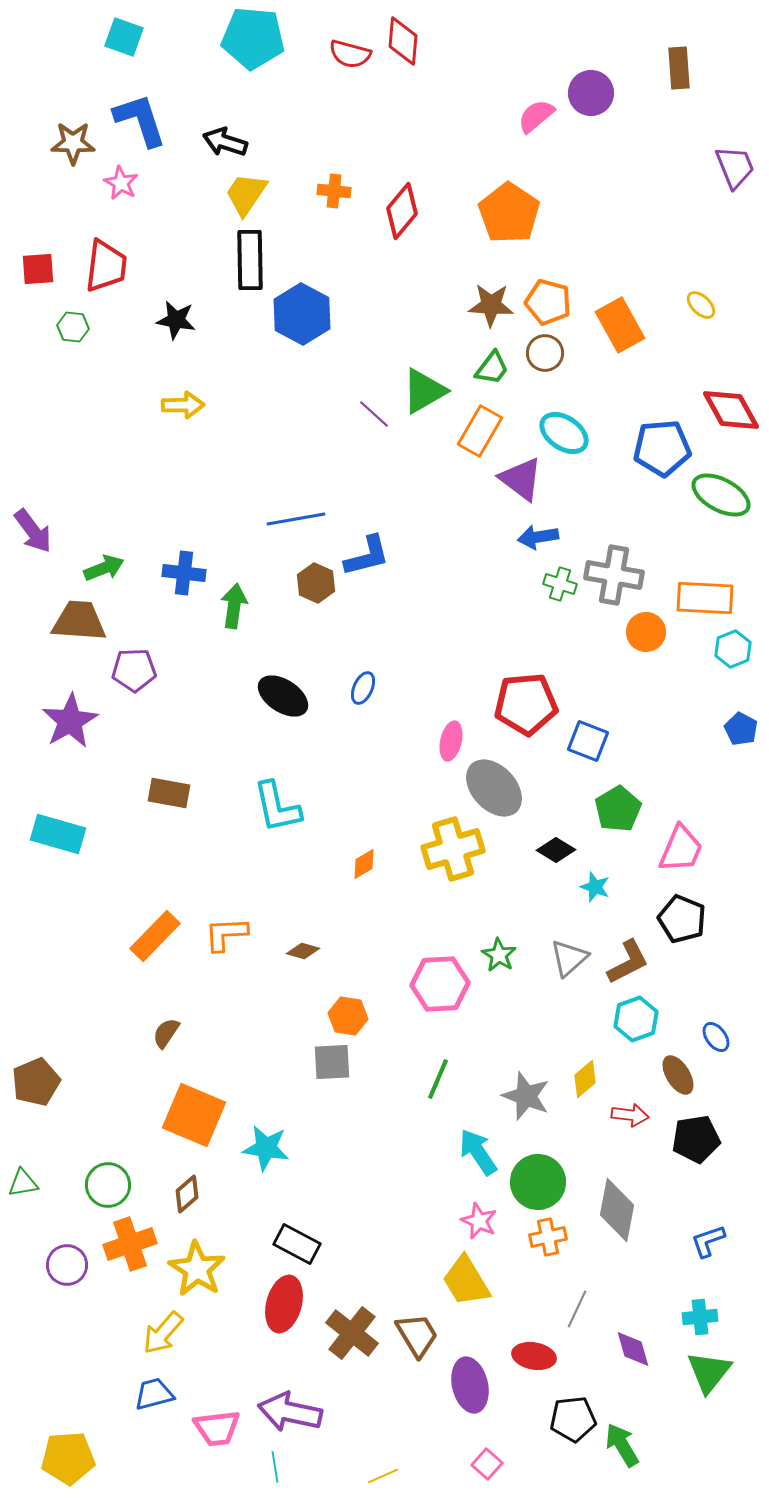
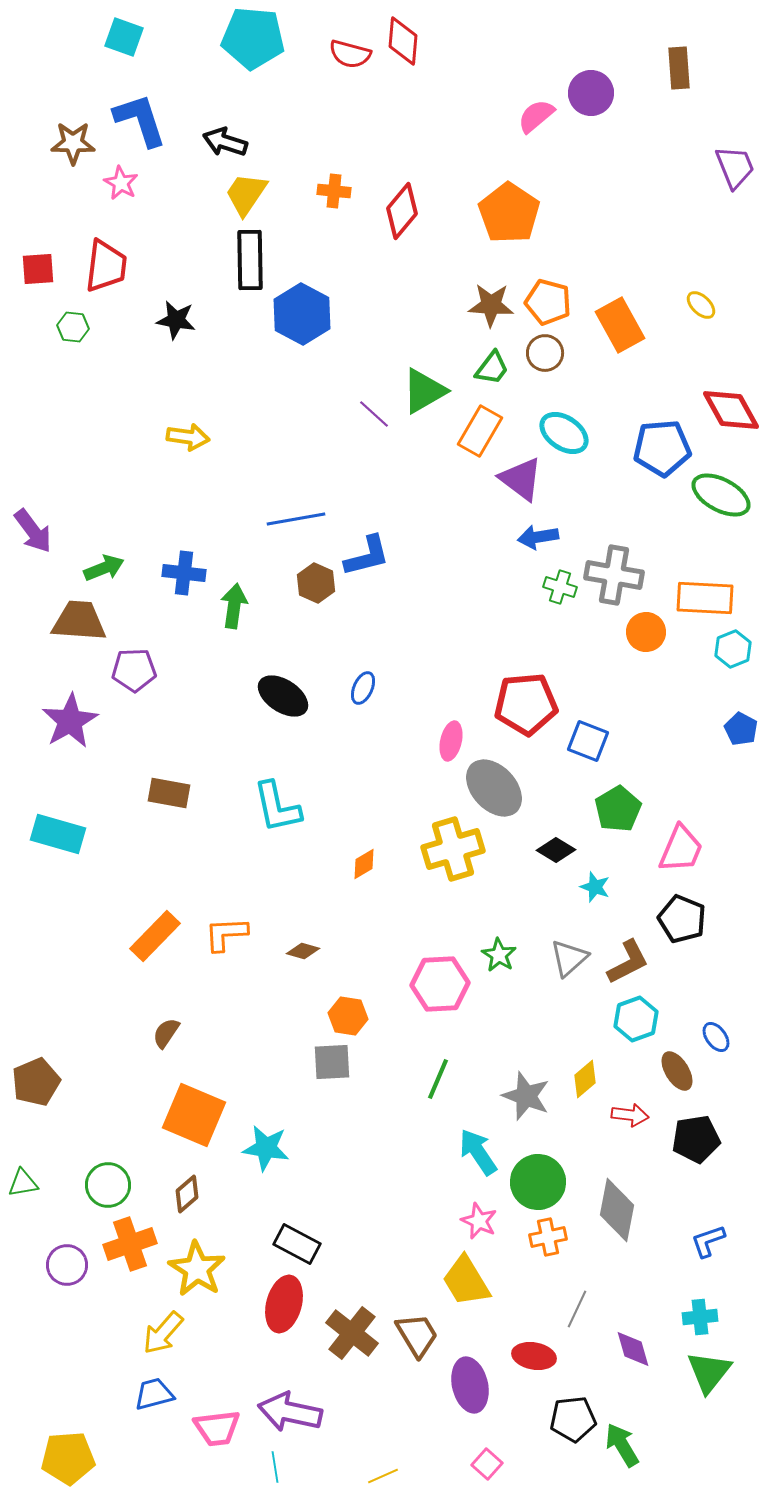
yellow arrow at (183, 405): moved 5 px right, 32 px down; rotated 9 degrees clockwise
green cross at (560, 584): moved 3 px down
brown ellipse at (678, 1075): moved 1 px left, 4 px up
